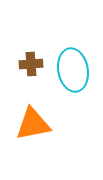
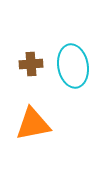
cyan ellipse: moved 4 px up
